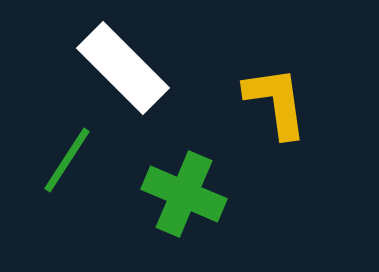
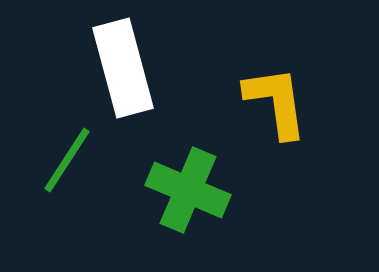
white rectangle: rotated 30 degrees clockwise
green cross: moved 4 px right, 4 px up
